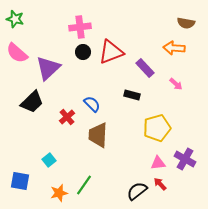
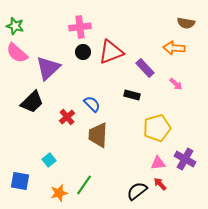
green star: moved 7 px down
